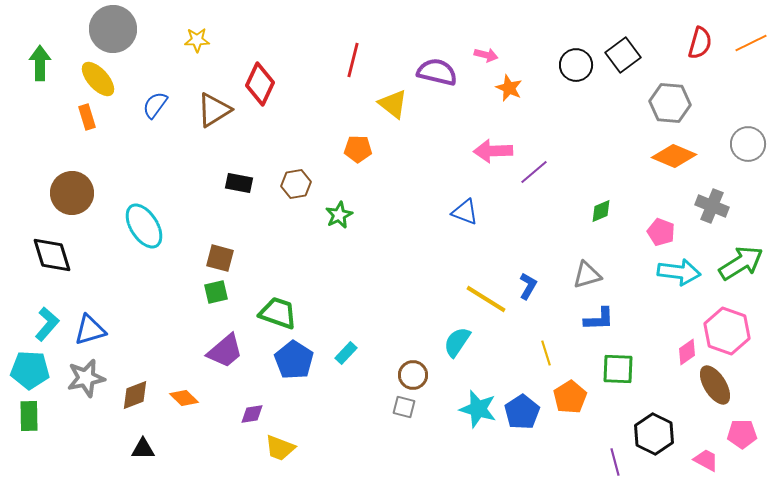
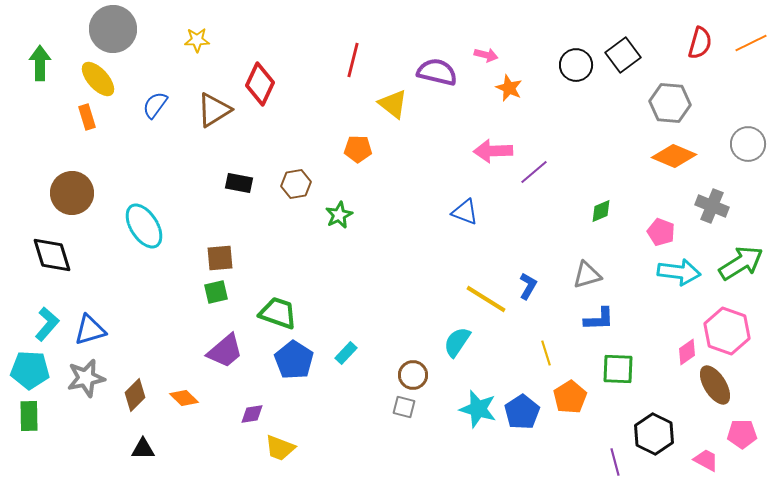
brown square at (220, 258): rotated 20 degrees counterclockwise
brown diamond at (135, 395): rotated 24 degrees counterclockwise
